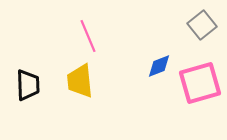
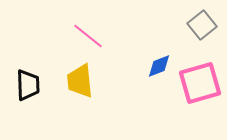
pink line: rotated 28 degrees counterclockwise
